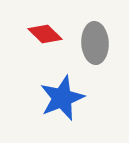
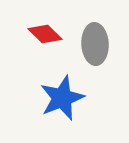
gray ellipse: moved 1 px down
